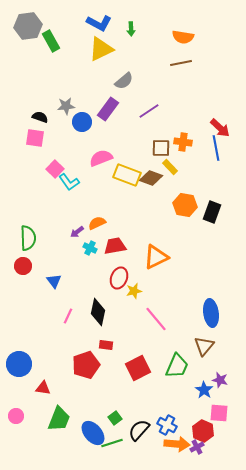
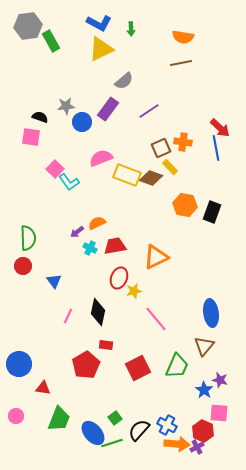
pink square at (35, 138): moved 4 px left, 1 px up
brown square at (161, 148): rotated 24 degrees counterclockwise
red pentagon at (86, 365): rotated 12 degrees counterclockwise
